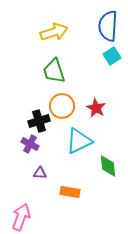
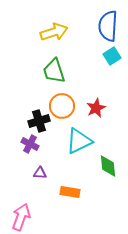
red star: rotated 18 degrees clockwise
